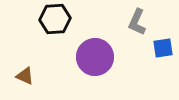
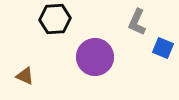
blue square: rotated 30 degrees clockwise
